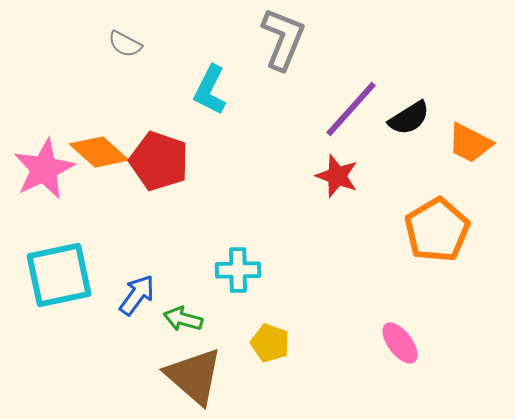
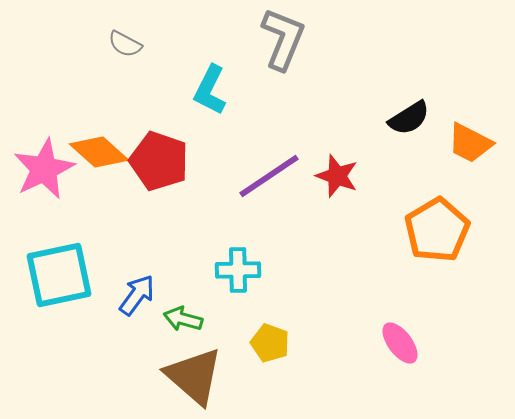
purple line: moved 82 px left, 67 px down; rotated 14 degrees clockwise
